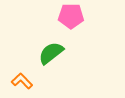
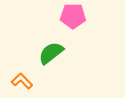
pink pentagon: moved 2 px right
